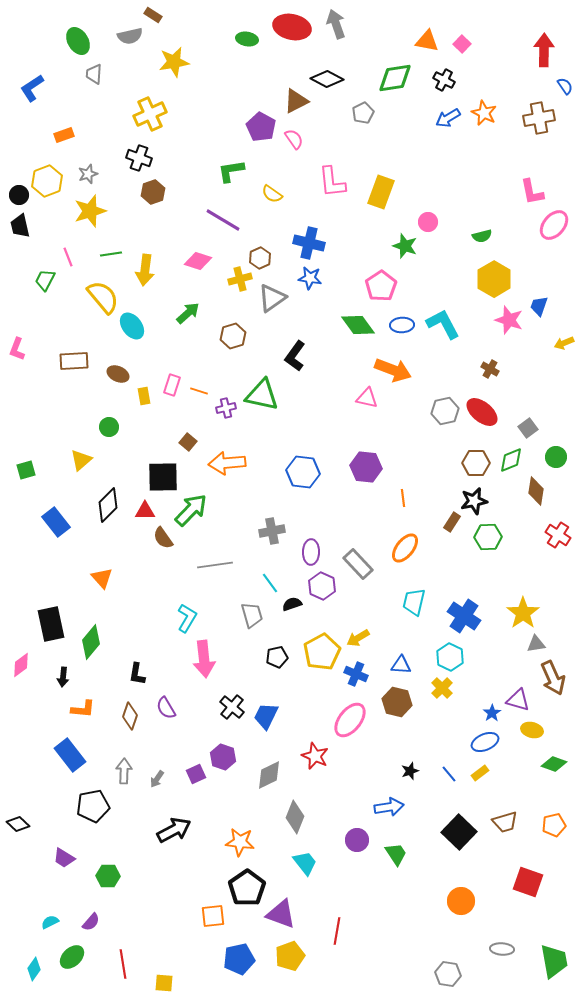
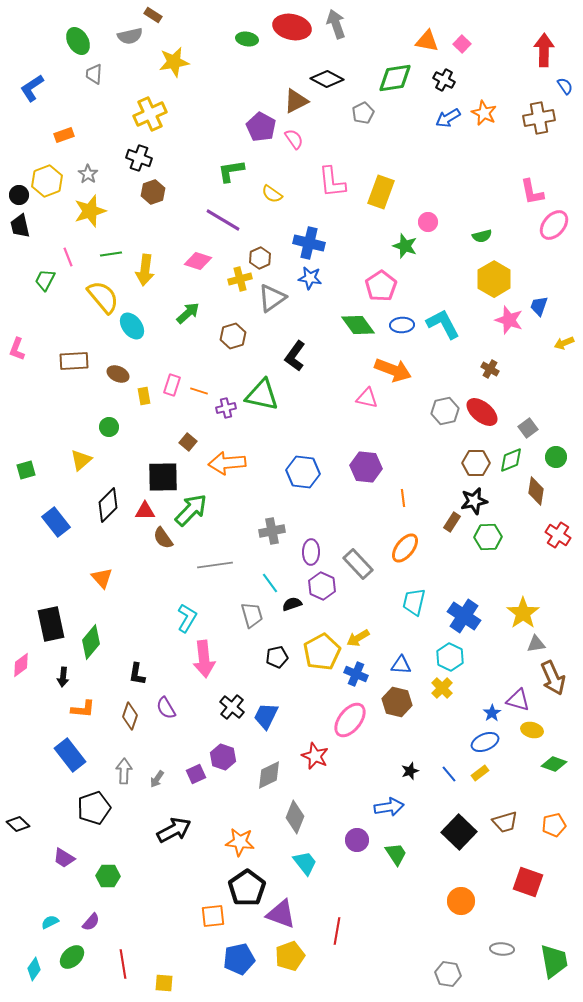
gray star at (88, 174): rotated 18 degrees counterclockwise
black pentagon at (93, 806): moved 1 px right, 2 px down; rotated 8 degrees counterclockwise
